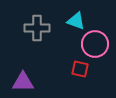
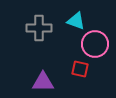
gray cross: moved 2 px right
purple triangle: moved 20 px right
